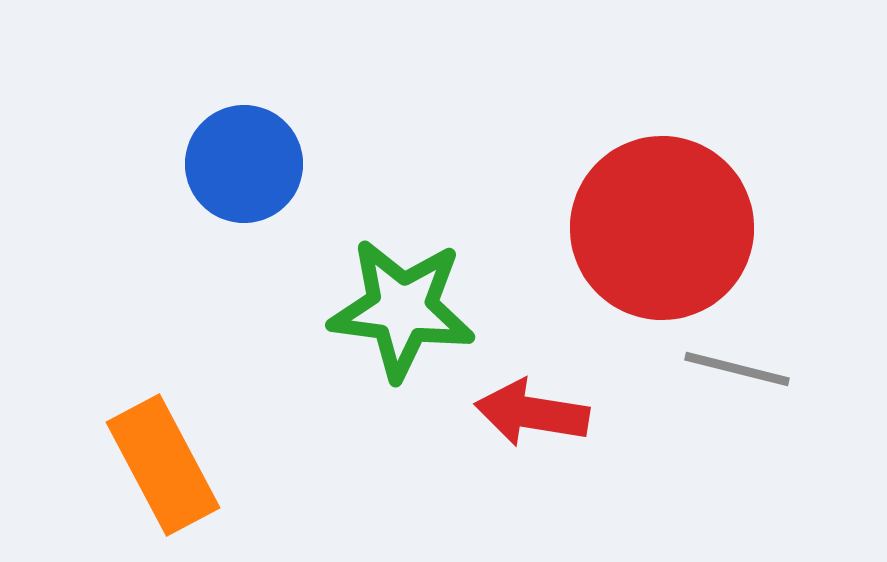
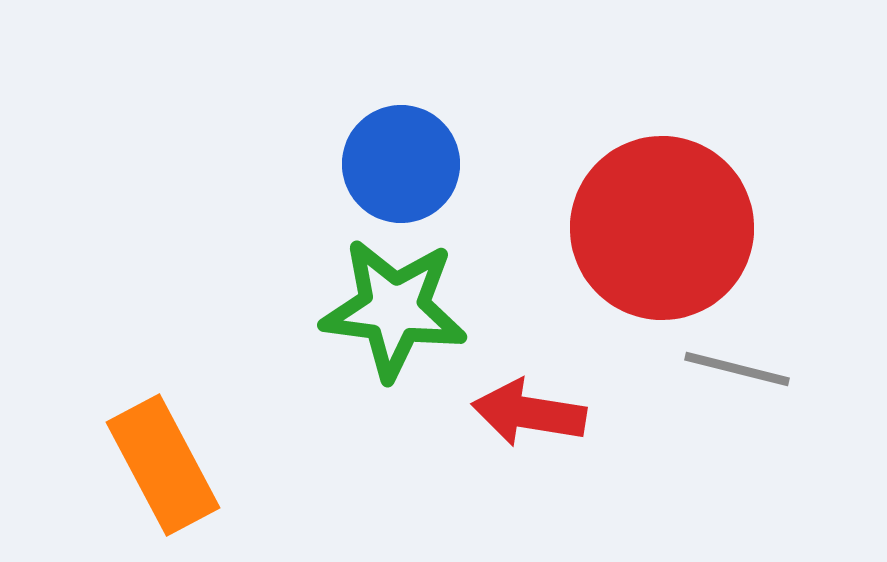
blue circle: moved 157 px right
green star: moved 8 px left
red arrow: moved 3 px left
